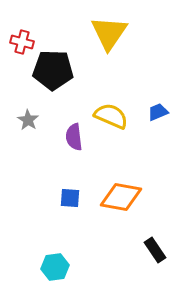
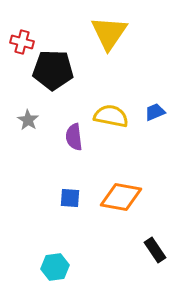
blue trapezoid: moved 3 px left
yellow semicircle: rotated 12 degrees counterclockwise
